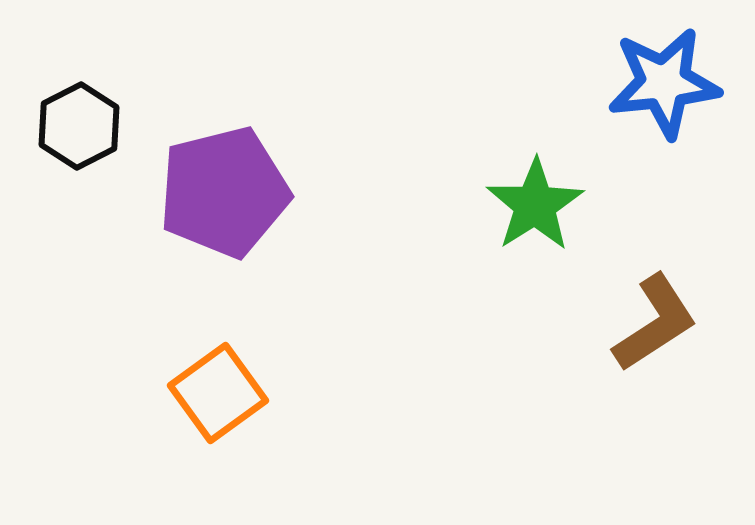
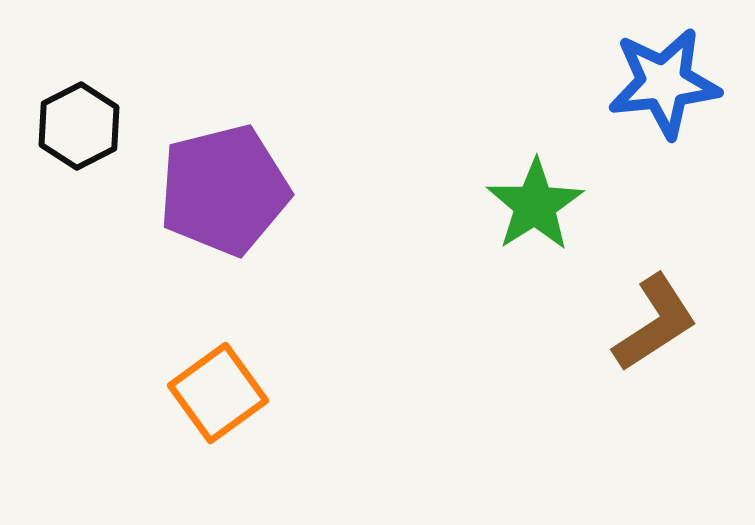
purple pentagon: moved 2 px up
